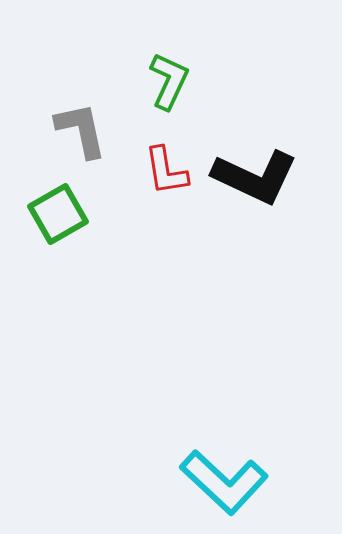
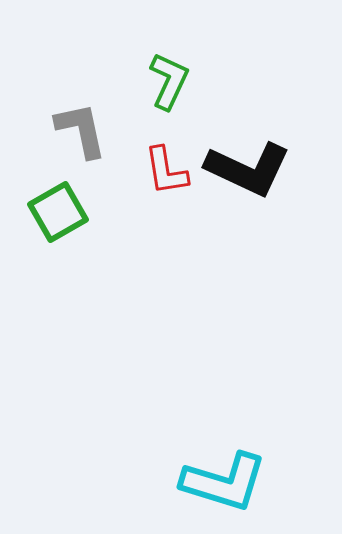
black L-shape: moved 7 px left, 8 px up
green square: moved 2 px up
cyan L-shape: rotated 26 degrees counterclockwise
